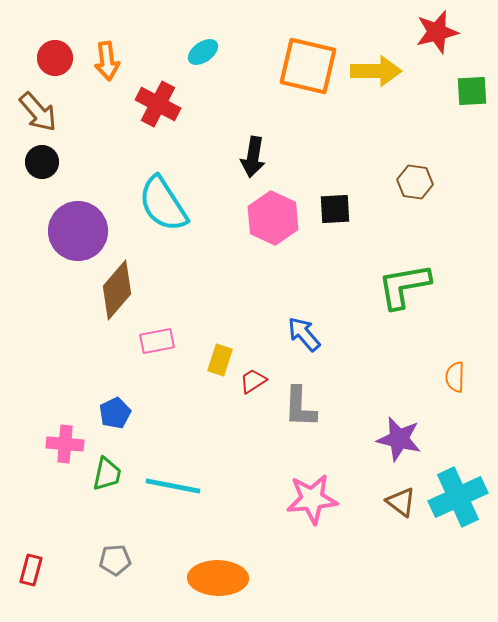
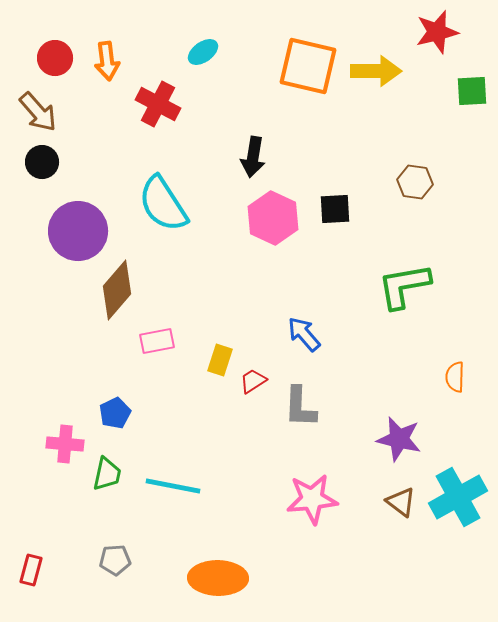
cyan cross: rotated 4 degrees counterclockwise
